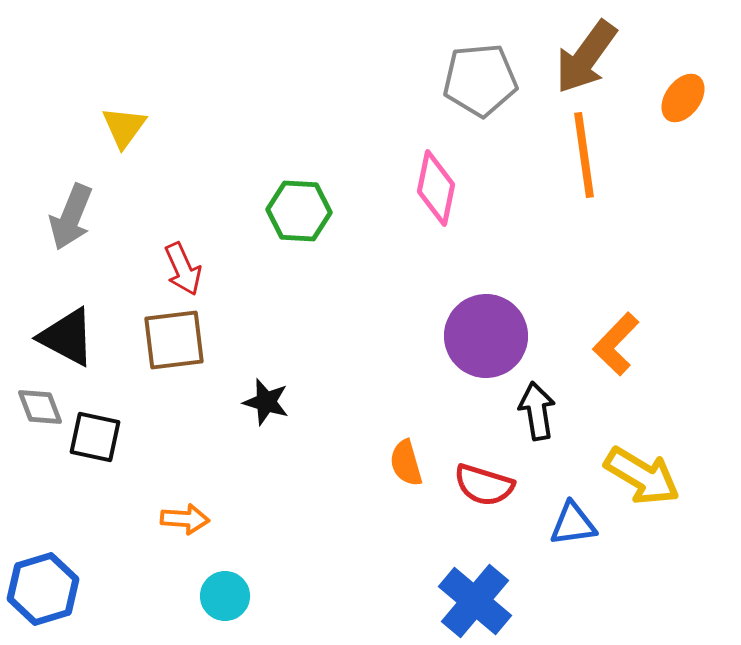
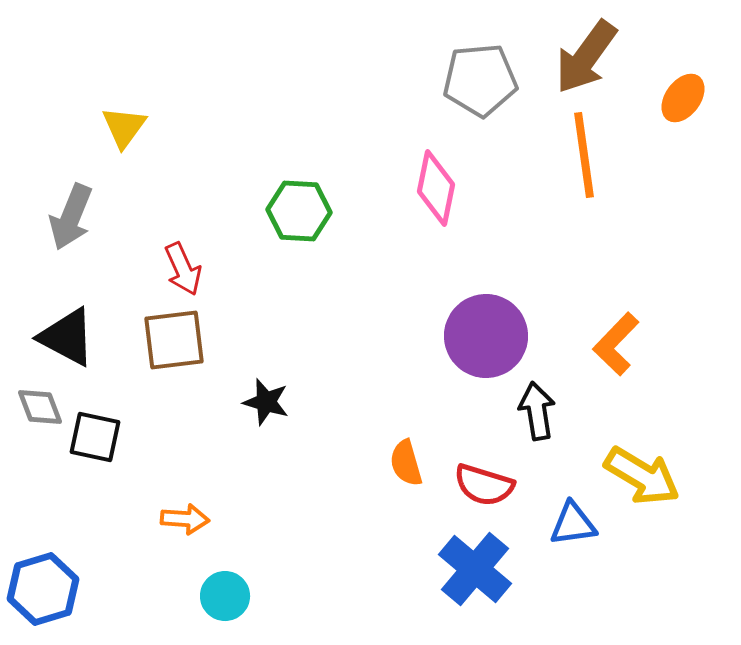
blue cross: moved 32 px up
